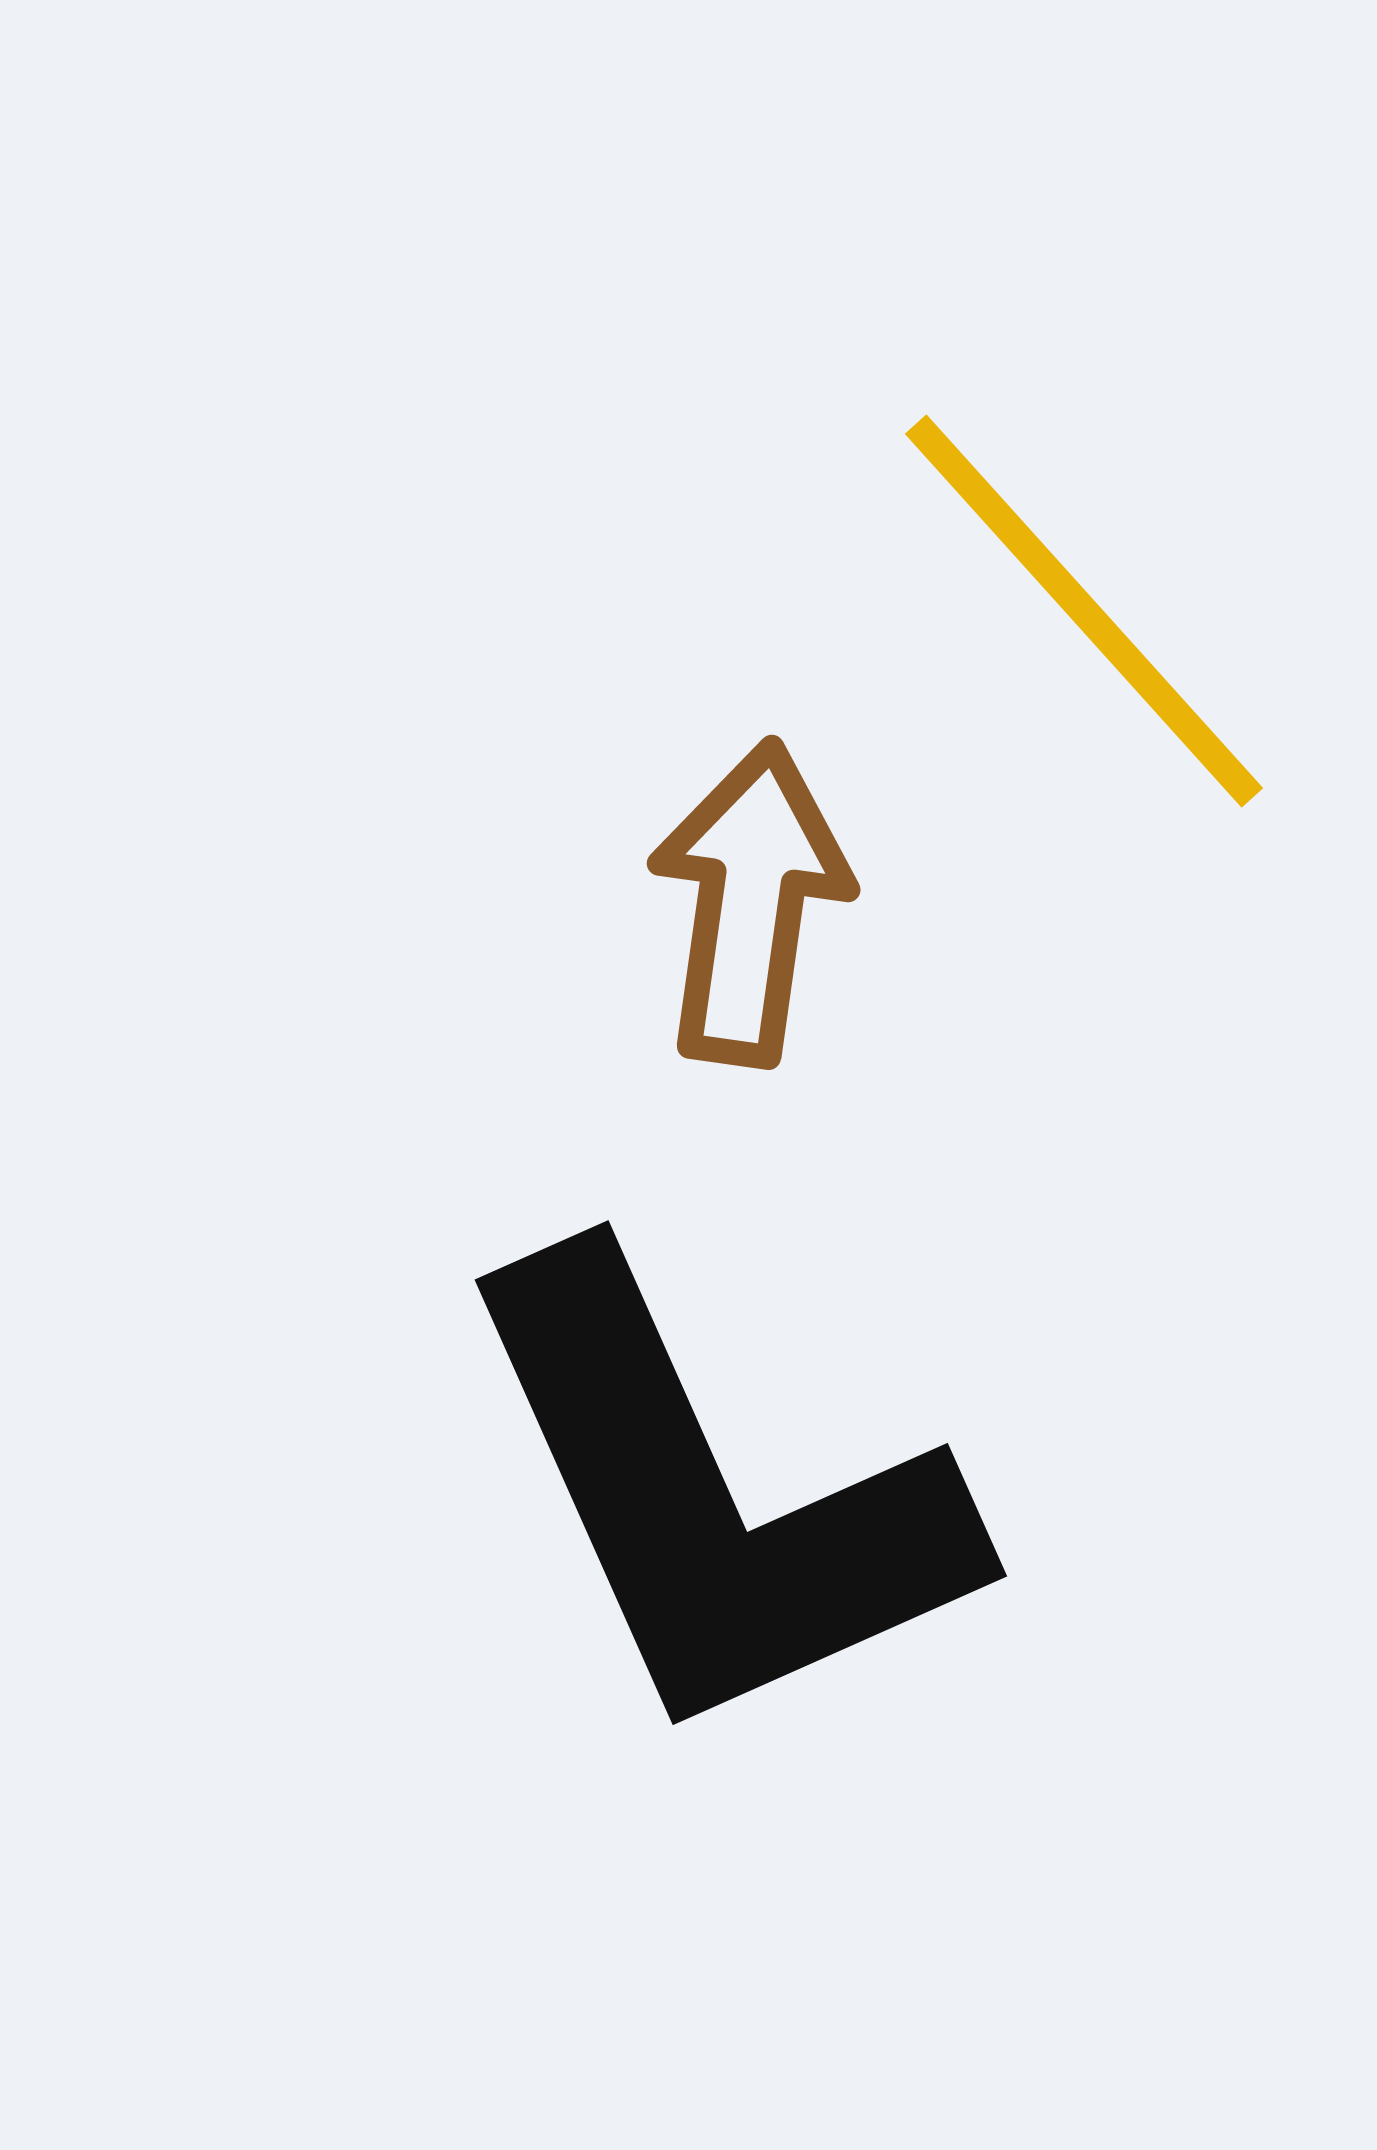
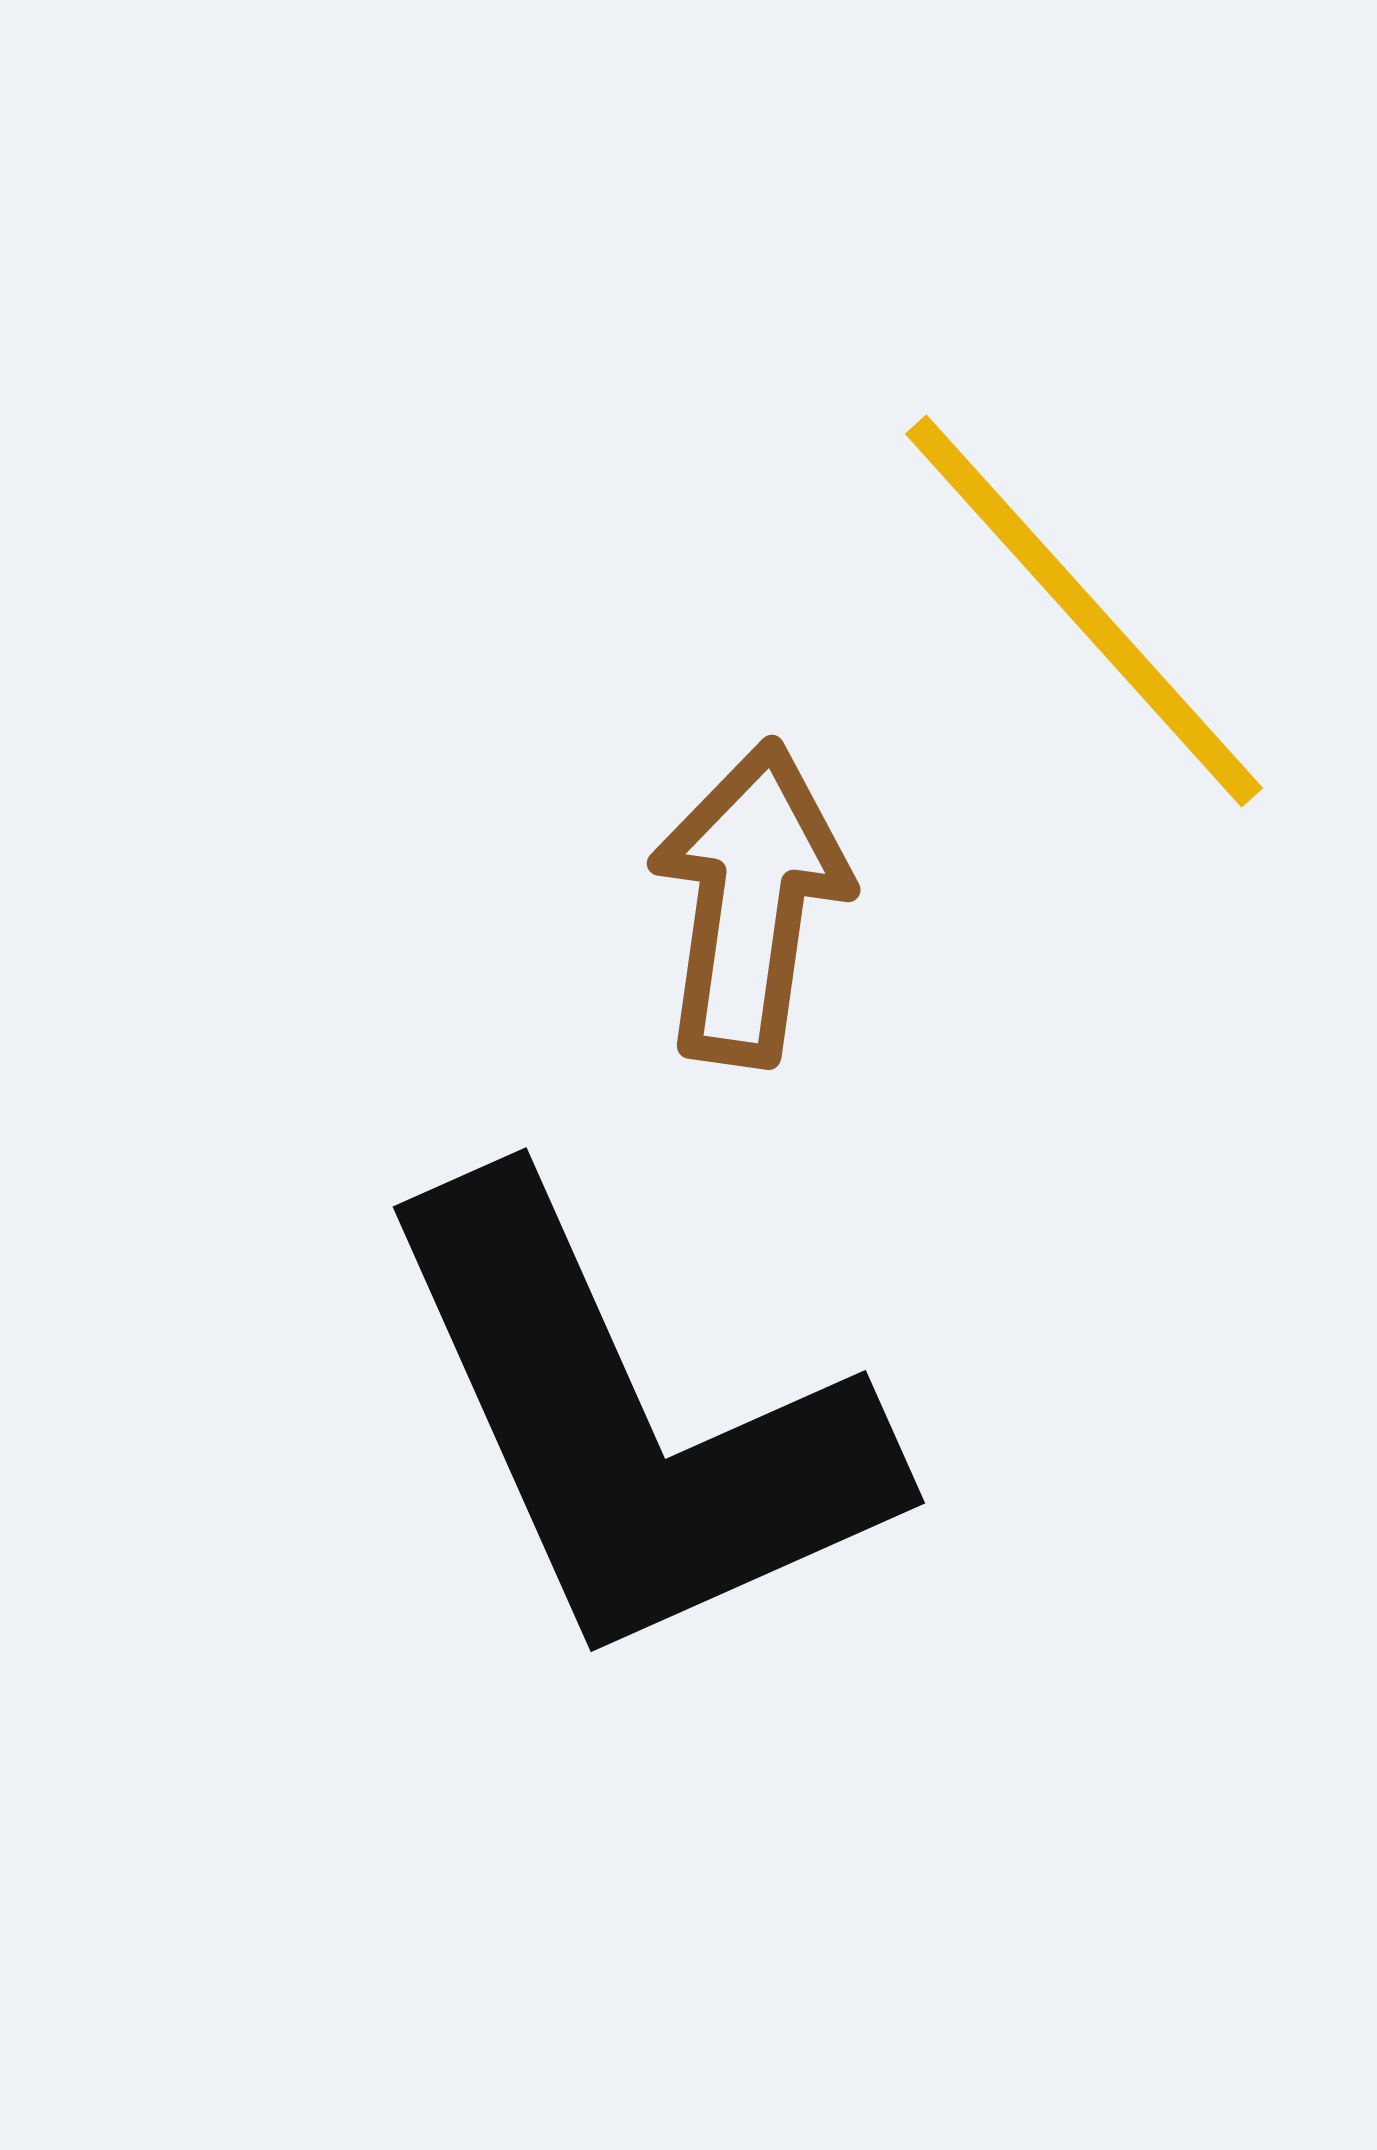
black L-shape: moved 82 px left, 73 px up
